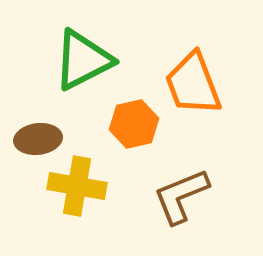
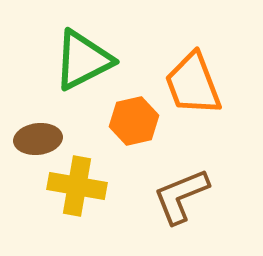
orange hexagon: moved 3 px up
